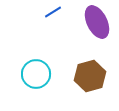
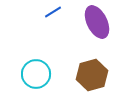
brown hexagon: moved 2 px right, 1 px up
